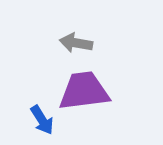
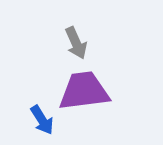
gray arrow: rotated 124 degrees counterclockwise
